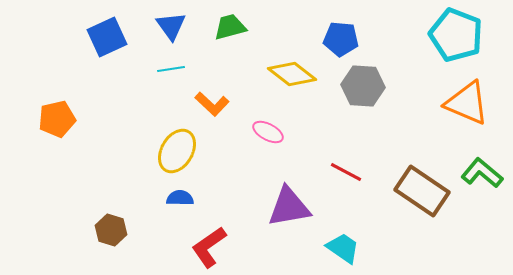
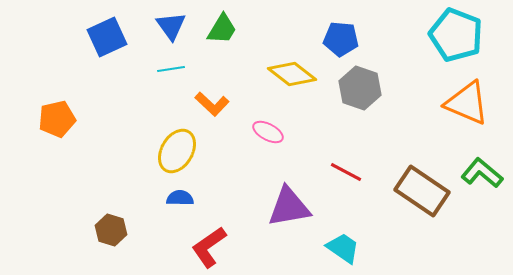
green trapezoid: moved 8 px left, 2 px down; rotated 136 degrees clockwise
gray hexagon: moved 3 px left, 2 px down; rotated 15 degrees clockwise
